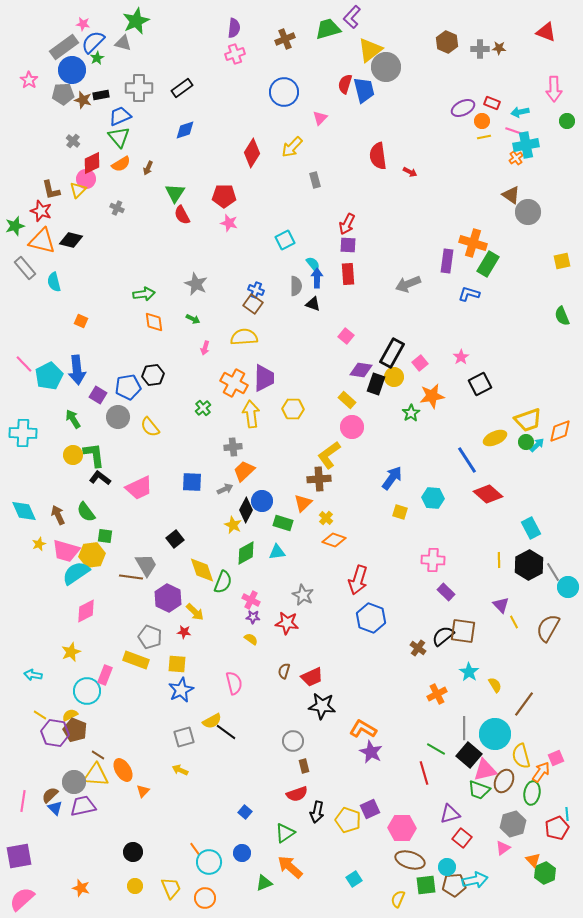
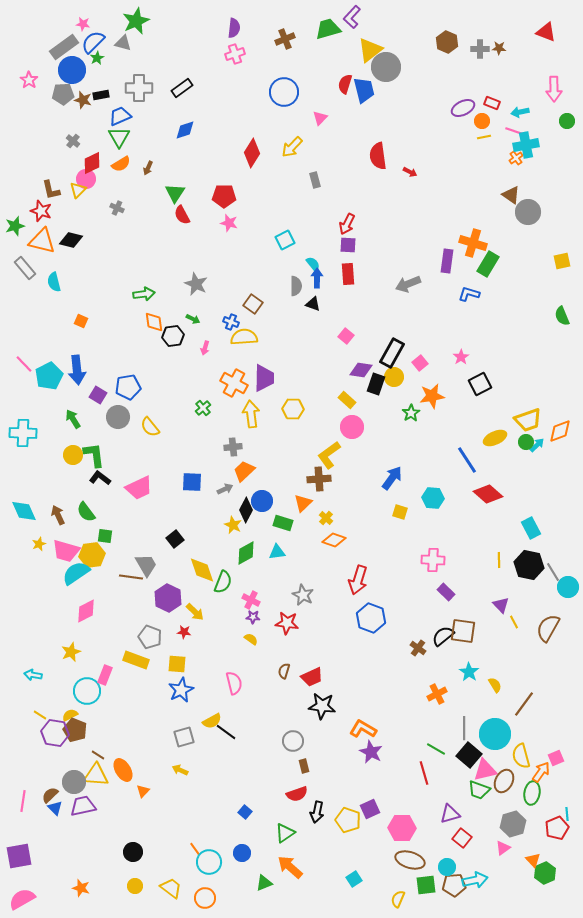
green triangle at (119, 137): rotated 10 degrees clockwise
blue cross at (256, 290): moved 25 px left, 32 px down
black hexagon at (153, 375): moved 20 px right, 39 px up
black hexagon at (529, 565): rotated 20 degrees counterclockwise
yellow trapezoid at (171, 888): rotated 30 degrees counterclockwise
pink semicircle at (22, 899): rotated 12 degrees clockwise
